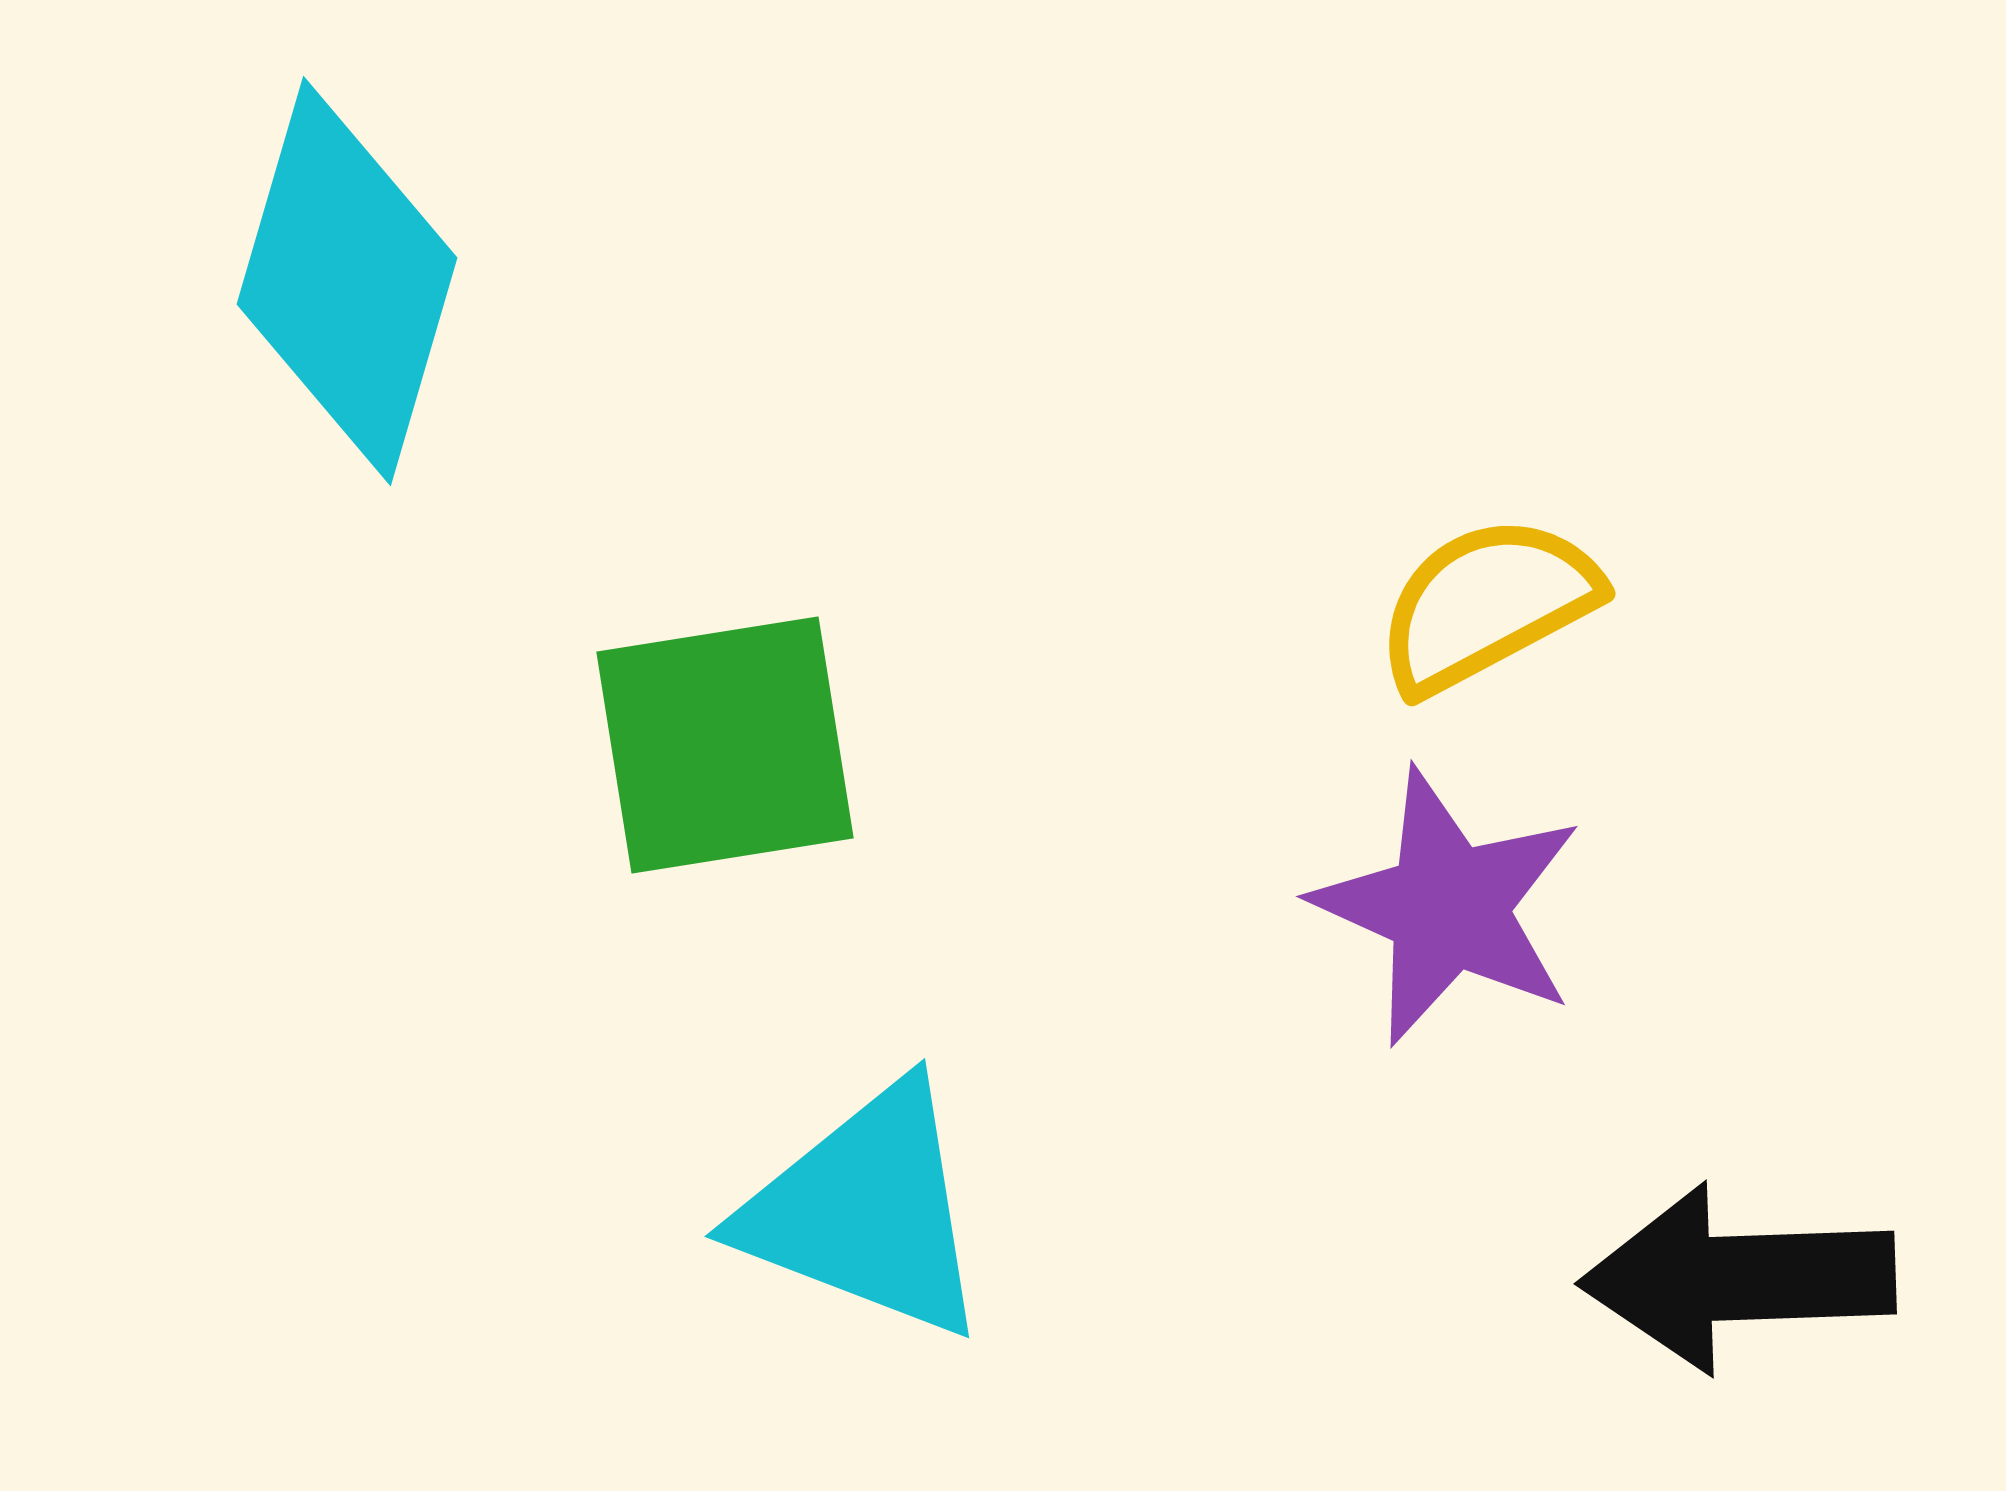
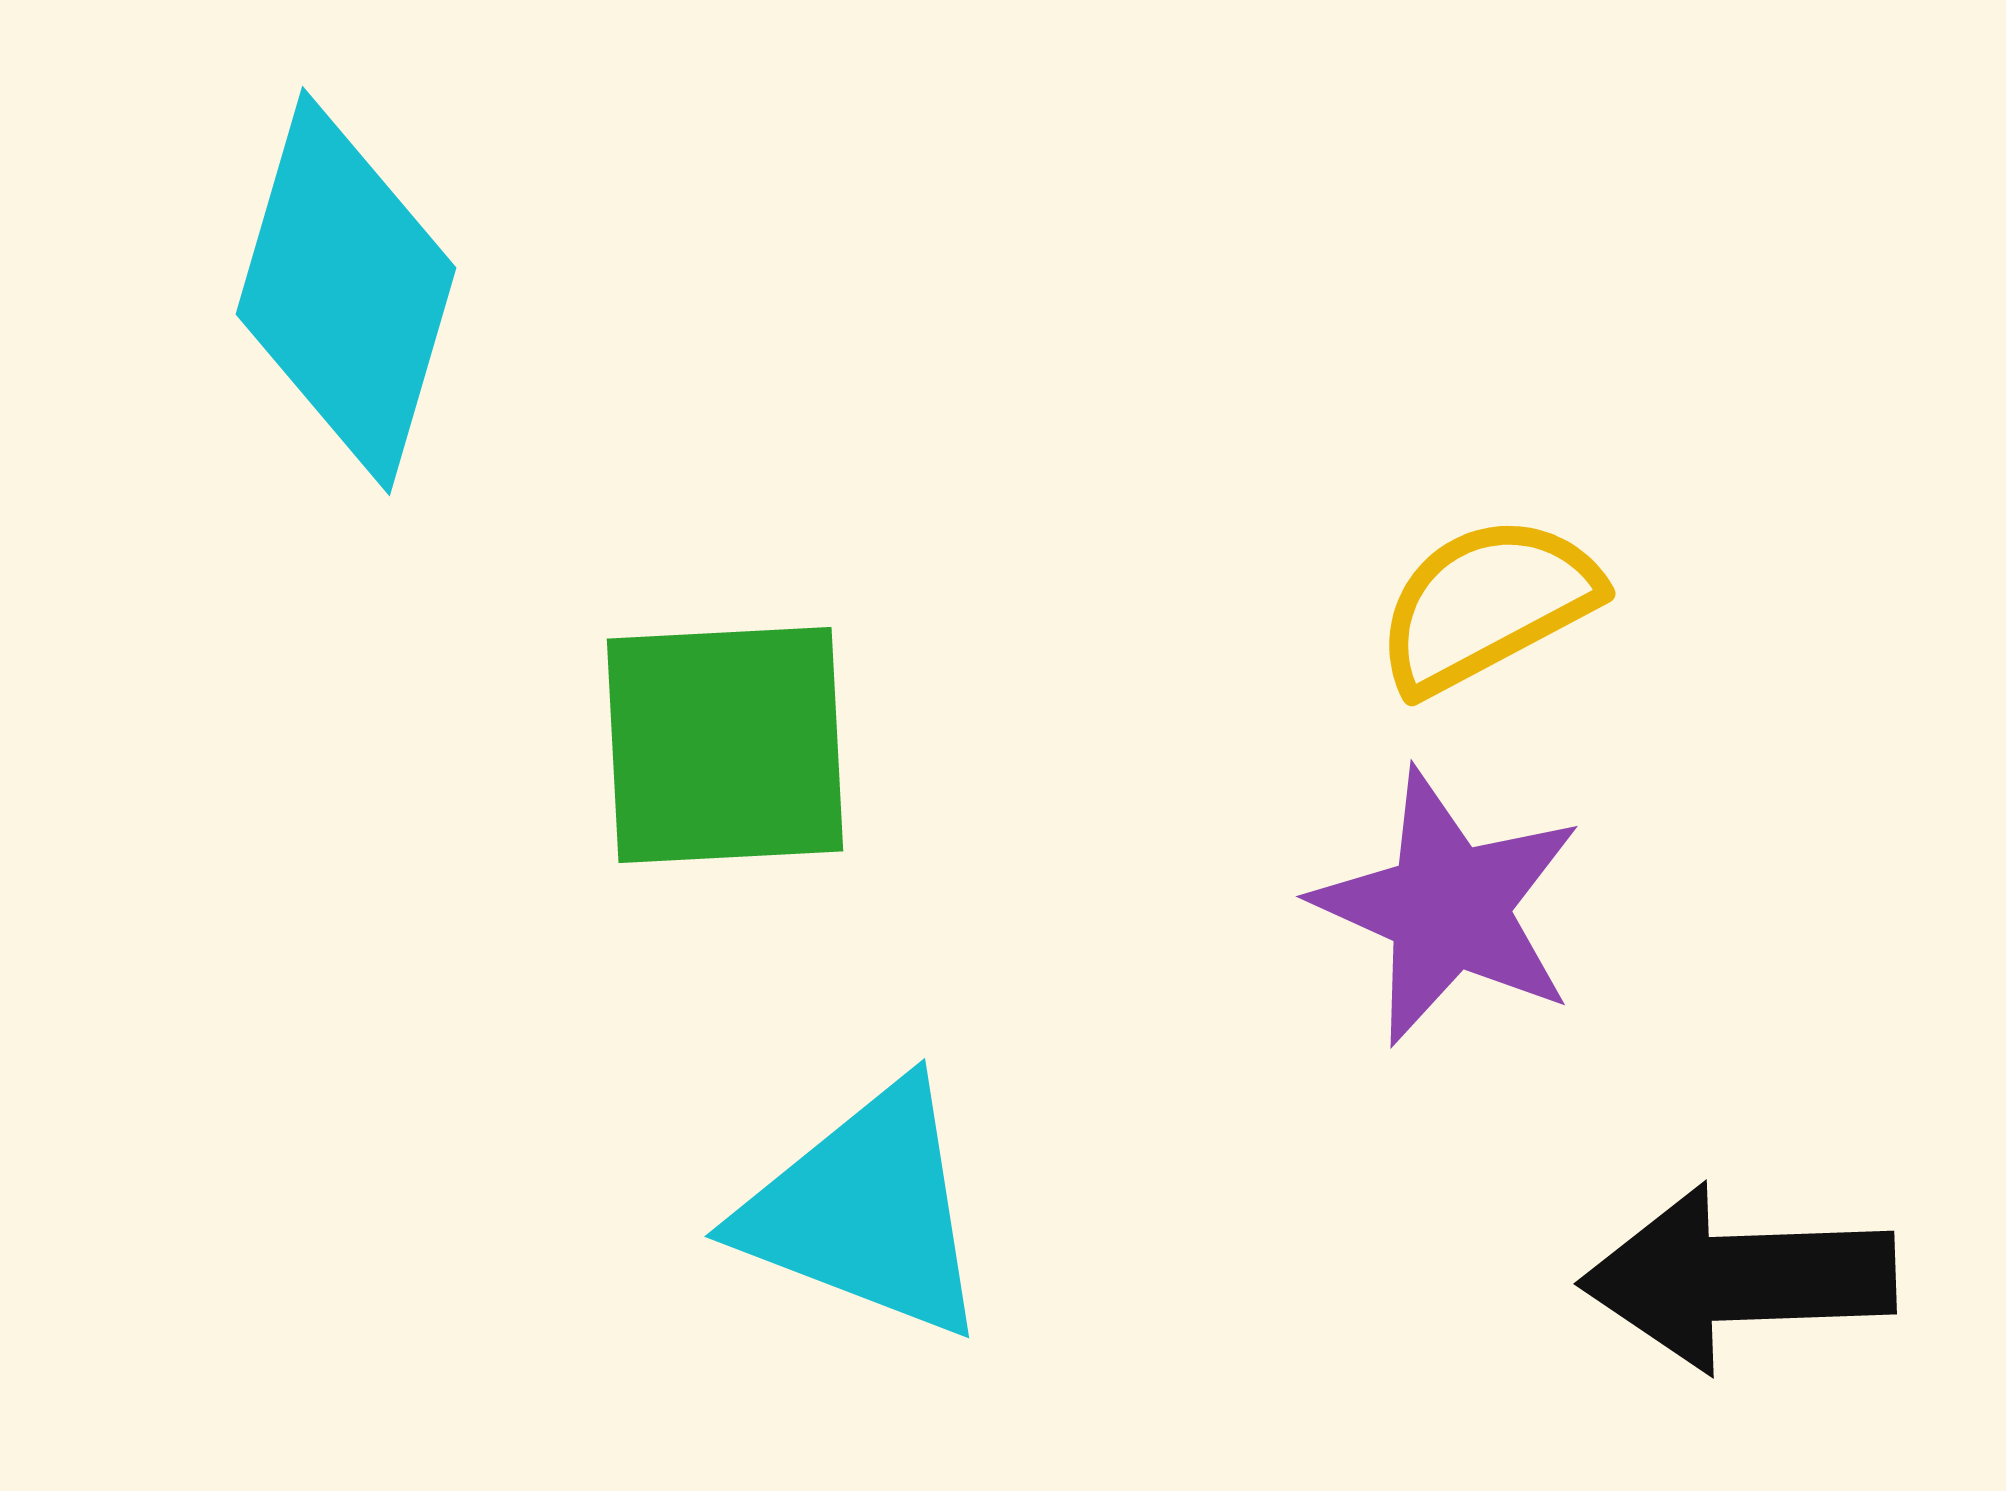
cyan diamond: moved 1 px left, 10 px down
green square: rotated 6 degrees clockwise
